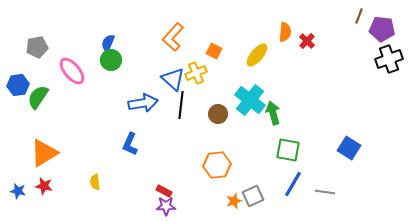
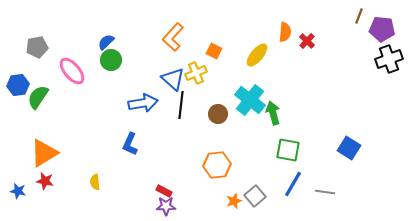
blue semicircle: moved 2 px left, 1 px up; rotated 24 degrees clockwise
red star: moved 1 px right, 5 px up
gray square: moved 2 px right; rotated 15 degrees counterclockwise
